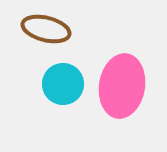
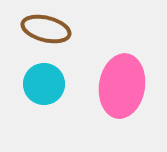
cyan circle: moved 19 px left
